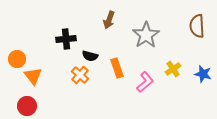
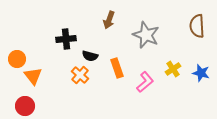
gray star: rotated 16 degrees counterclockwise
blue star: moved 2 px left, 1 px up
red circle: moved 2 px left
